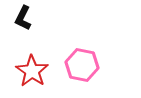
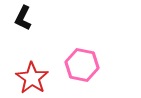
red star: moved 7 px down
